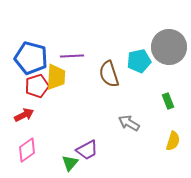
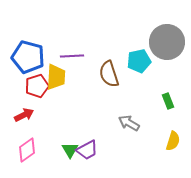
gray circle: moved 2 px left, 5 px up
blue pentagon: moved 3 px left, 1 px up
green triangle: moved 13 px up; rotated 12 degrees counterclockwise
